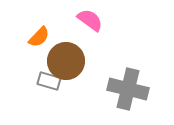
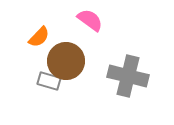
gray cross: moved 13 px up
